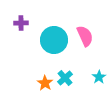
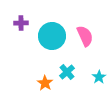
cyan circle: moved 2 px left, 4 px up
cyan cross: moved 2 px right, 6 px up
